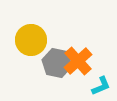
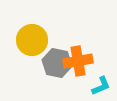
yellow circle: moved 1 px right
orange cross: rotated 32 degrees clockwise
